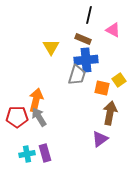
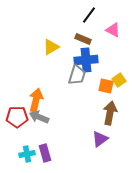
black line: rotated 24 degrees clockwise
yellow triangle: rotated 30 degrees clockwise
orange square: moved 4 px right, 2 px up
gray arrow: rotated 36 degrees counterclockwise
